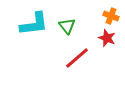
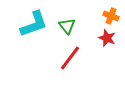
cyan L-shape: rotated 12 degrees counterclockwise
red line: moved 7 px left; rotated 12 degrees counterclockwise
